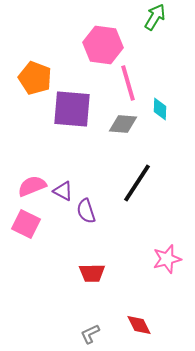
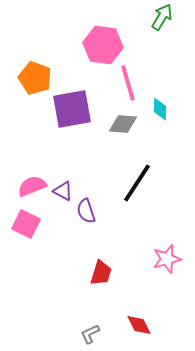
green arrow: moved 7 px right
purple square: rotated 15 degrees counterclockwise
red trapezoid: moved 9 px right; rotated 72 degrees counterclockwise
